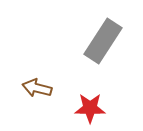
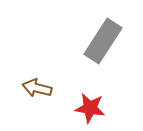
red star: rotated 8 degrees clockwise
